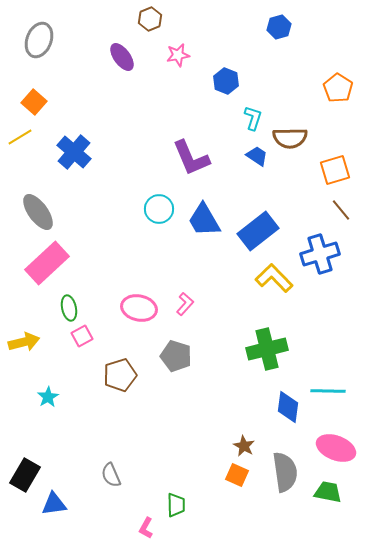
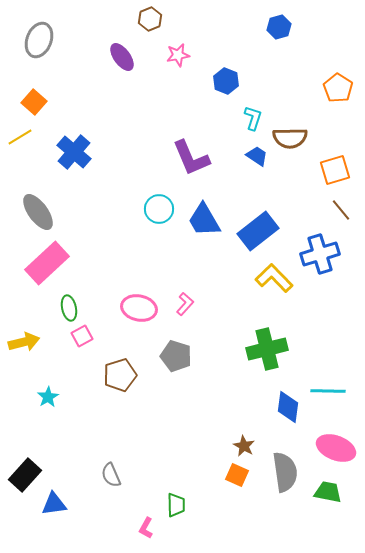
black rectangle at (25, 475): rotated 12 degrees clockwise
